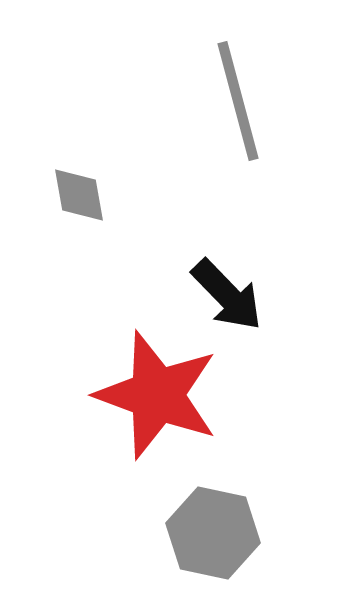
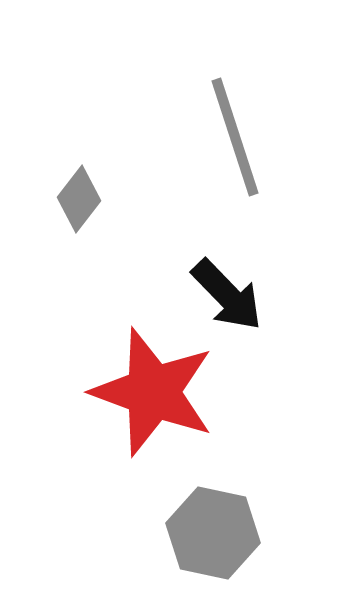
gray line: moved 3 px left, 36 px down; rotated 3 degrees counterclockwise
gray diamond: moved 4 px down; rotated 48 degrees clockwise
red star: moved 4 px left, 3 px up
